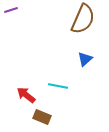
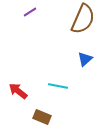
purple line: moved 19 px right, 2 px down; rotated 16 degrees counterclockwise
red arrow: moved 8 px left, 4 px up
